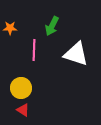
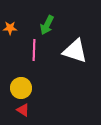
green arrow: moved 5 px left, 1 px up
white triangle: moved 1 px left, 3 px up
